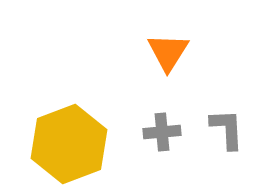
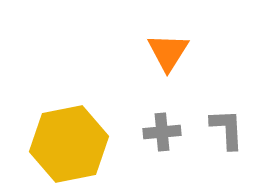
yellow hexagon: rotated 10 degrees clockwise
